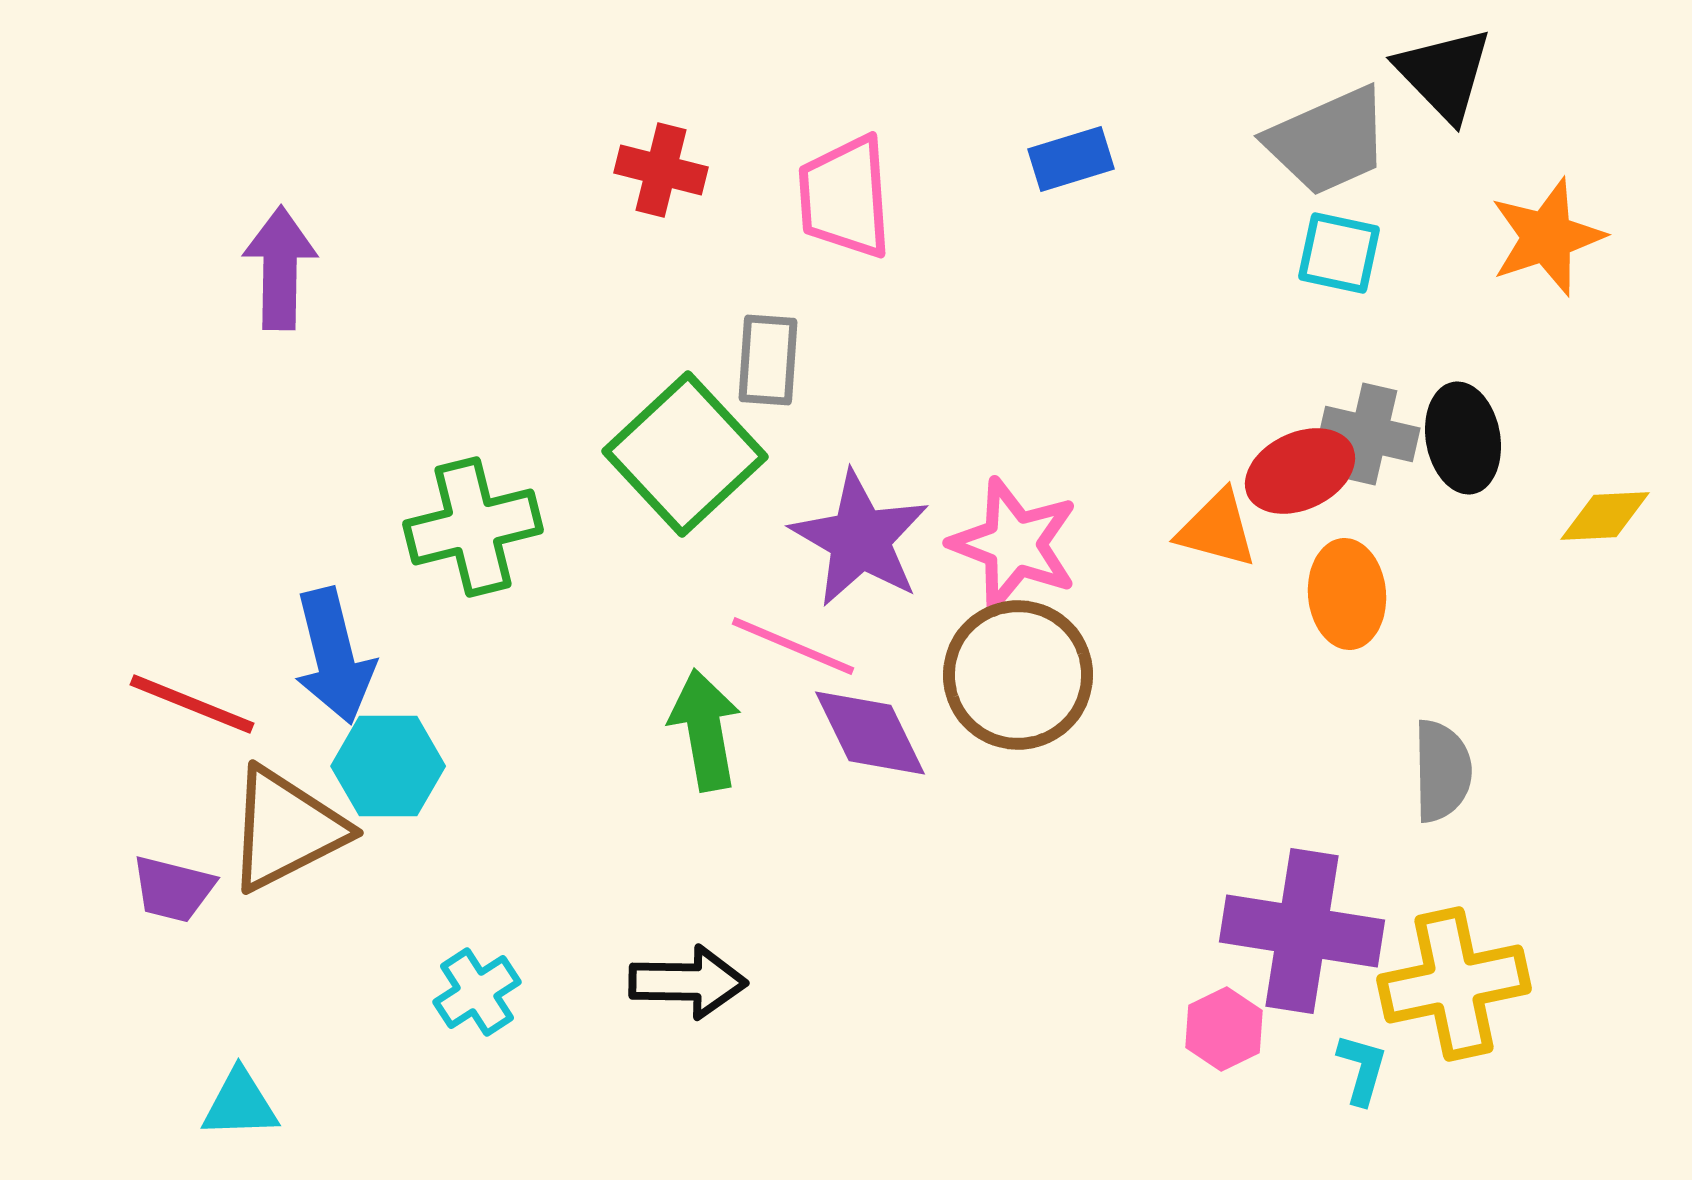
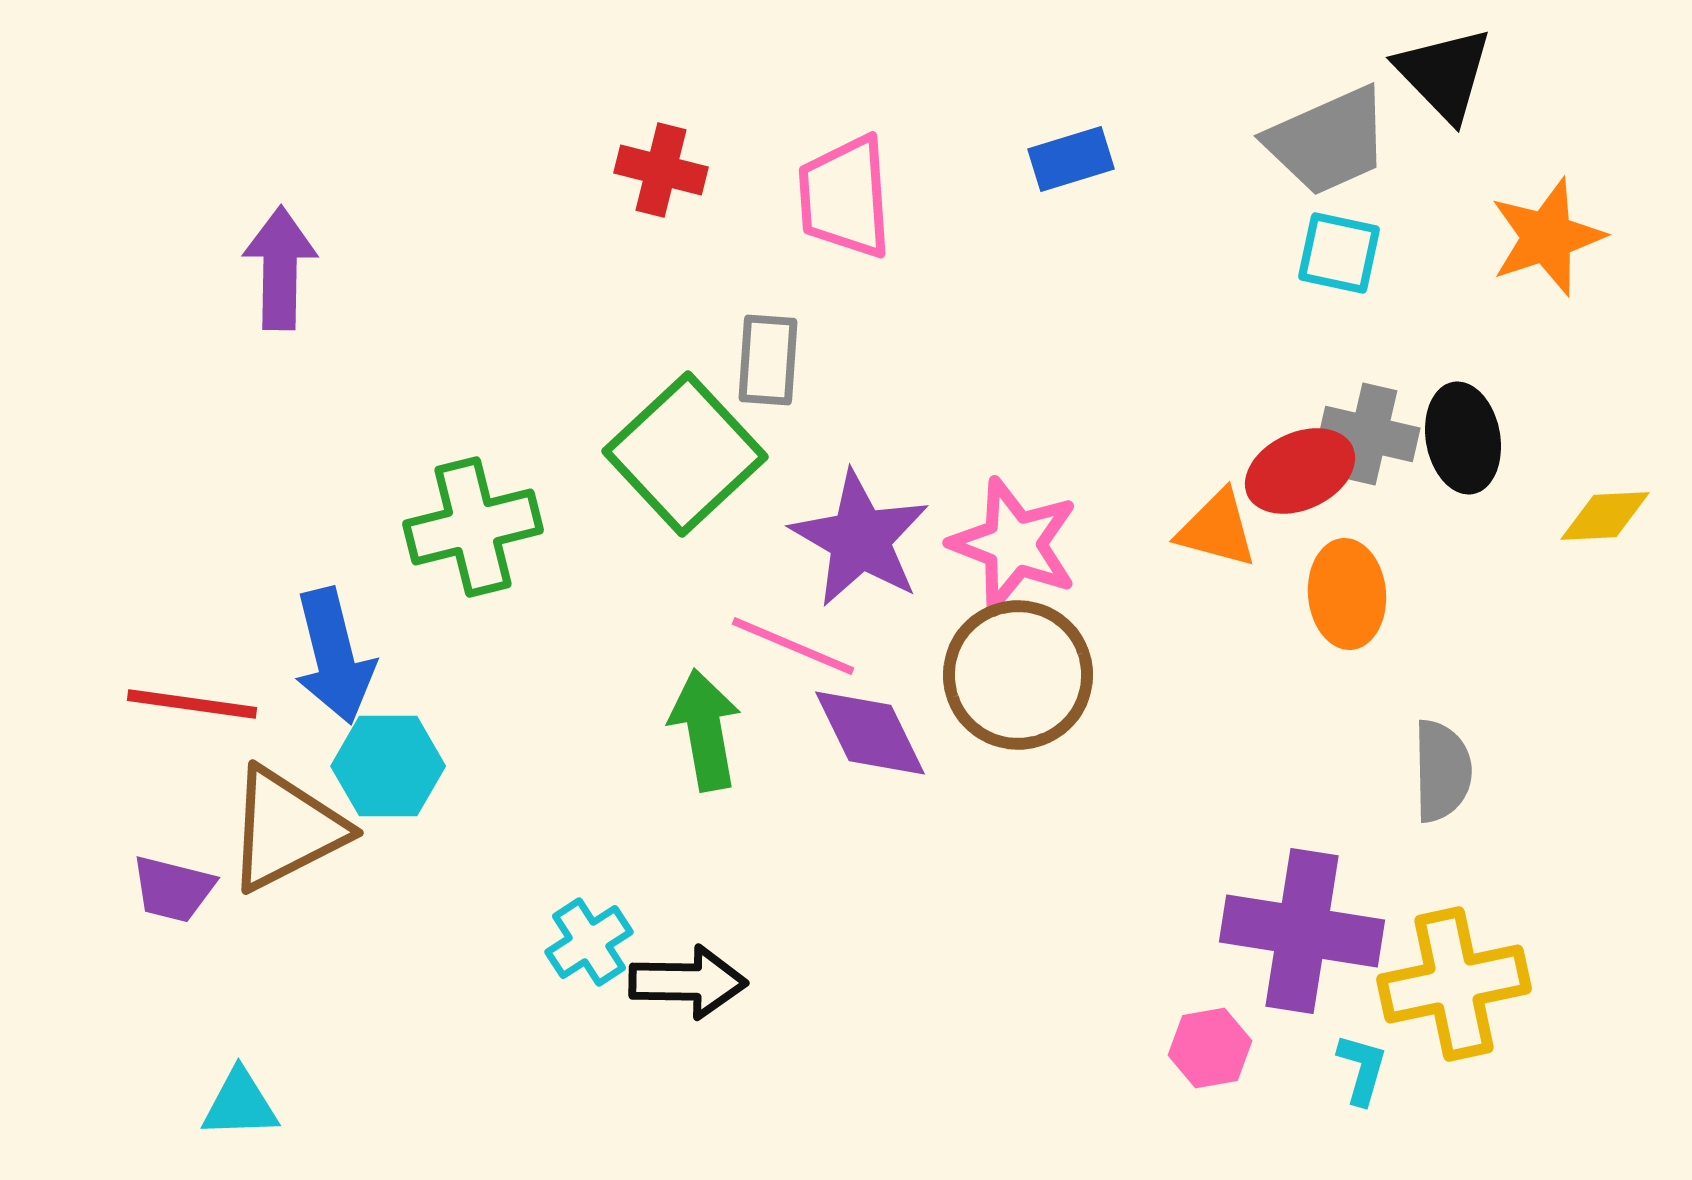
red line: rotated 14 degrees counterclockwise
cyan cross: moved 112 px right, 50 px up
pink hexagon: moved 14 px left, 19 px down; rotated 16 degrees clockwise
